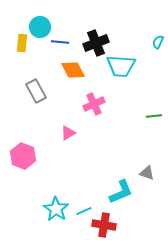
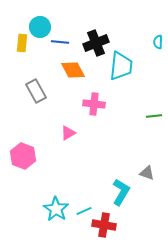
cyan semicircle: rotated 24 degrees counterclockwise
cyan trapezoid: rotated 88 degrees counterclockwise
pink cross: rotated 30 degrees clockwise
cyan L-shape: rotated 36 degrees counterclockwise
